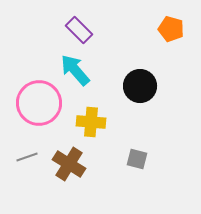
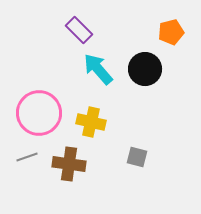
orange pentagon: moved 3 px down; rotated 30 degrees counterclockwise
cyan arrow: moved 23 px right, 1 px up
black circle: moved 5 px right, 17 px up
pink circle: moved 10 px down
yellow cross: rotated 8 degrees clockwise
gray square: moved 2 px up
brown cross: rotated 24 degrees counterclockwise
